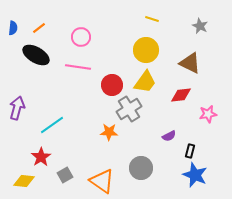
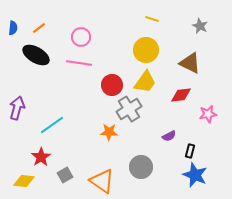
pink line: moved 1 px right, 4 px up
gray circle: moved 1 px up
